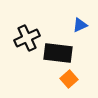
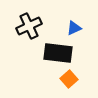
blue triangle: moved 6 px left, 3 px down
black cross: moved 2 px right, 12 px up
